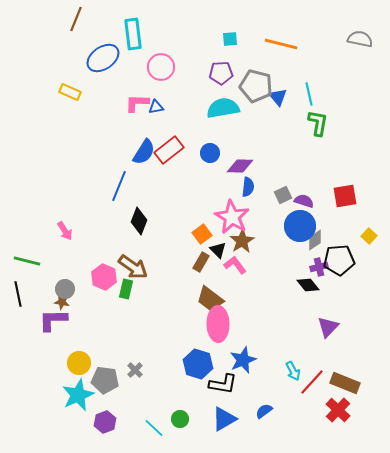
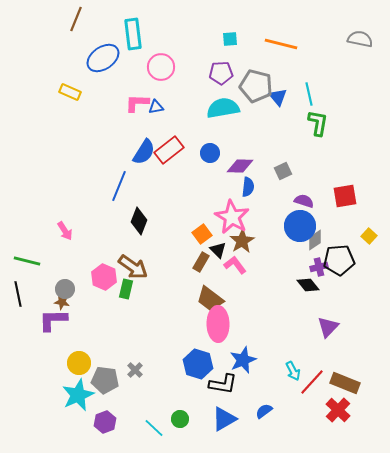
gray square at (283, 195): moved 24 px up
